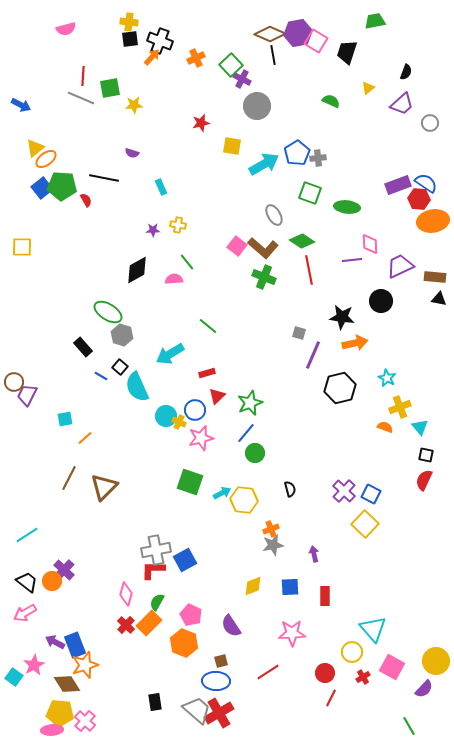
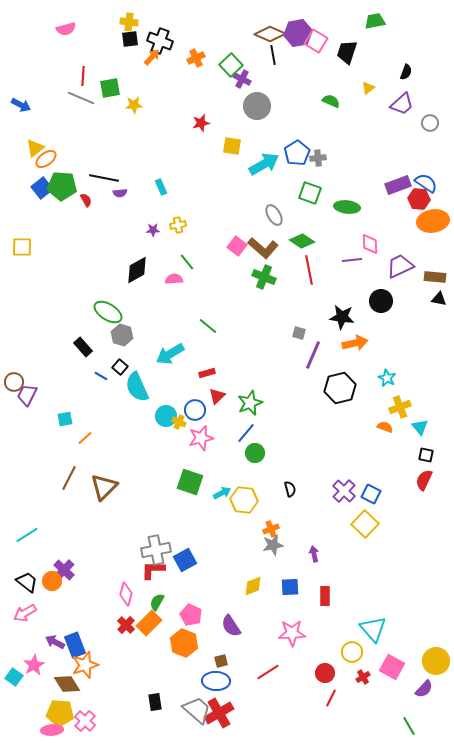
purple semicircle at (132, 153): moved 12 px left, 40 px down; rotated 24 degrees counterclockwise
yellow cross at (178, 225): rotated 21 degrees counterclockwise
